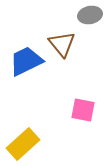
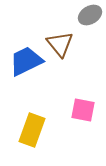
gray ellipse: rotated 20 degrees counterclockwise
brown triangle: moved 2 px left
yellow rectangle: moved 9 px right, 14 px up; rotated 28 degrees counterclockwise
